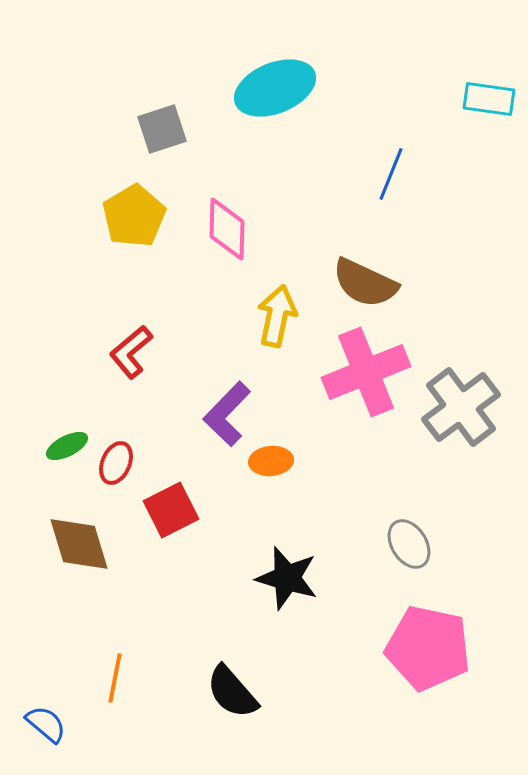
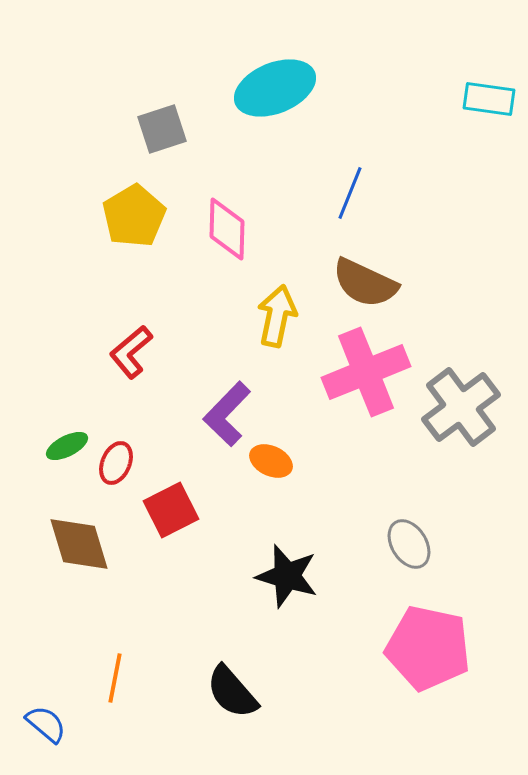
blue line: moved 41 px left, 19 px down
orange ellipse: rotated 30 degrees clockwise
black star: moved 2 px up
